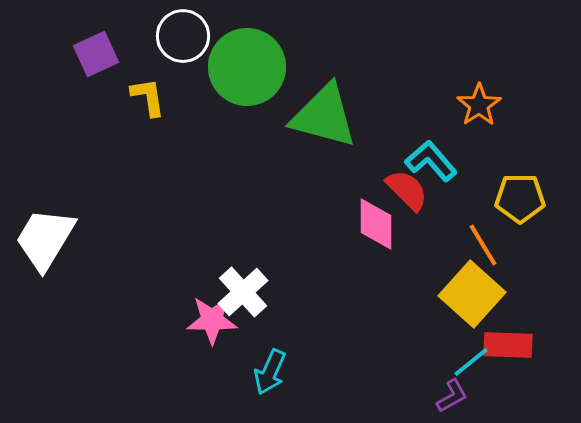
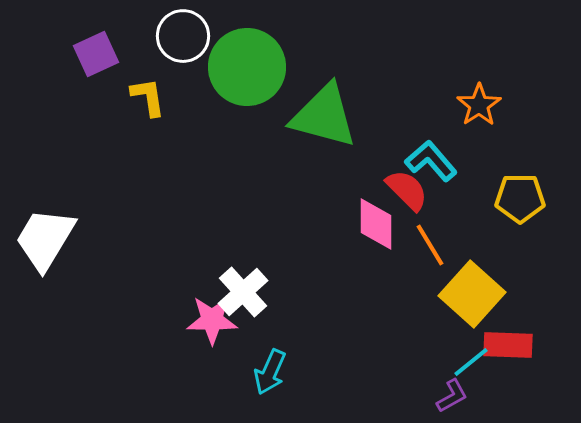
orange line: moved 53 px left
